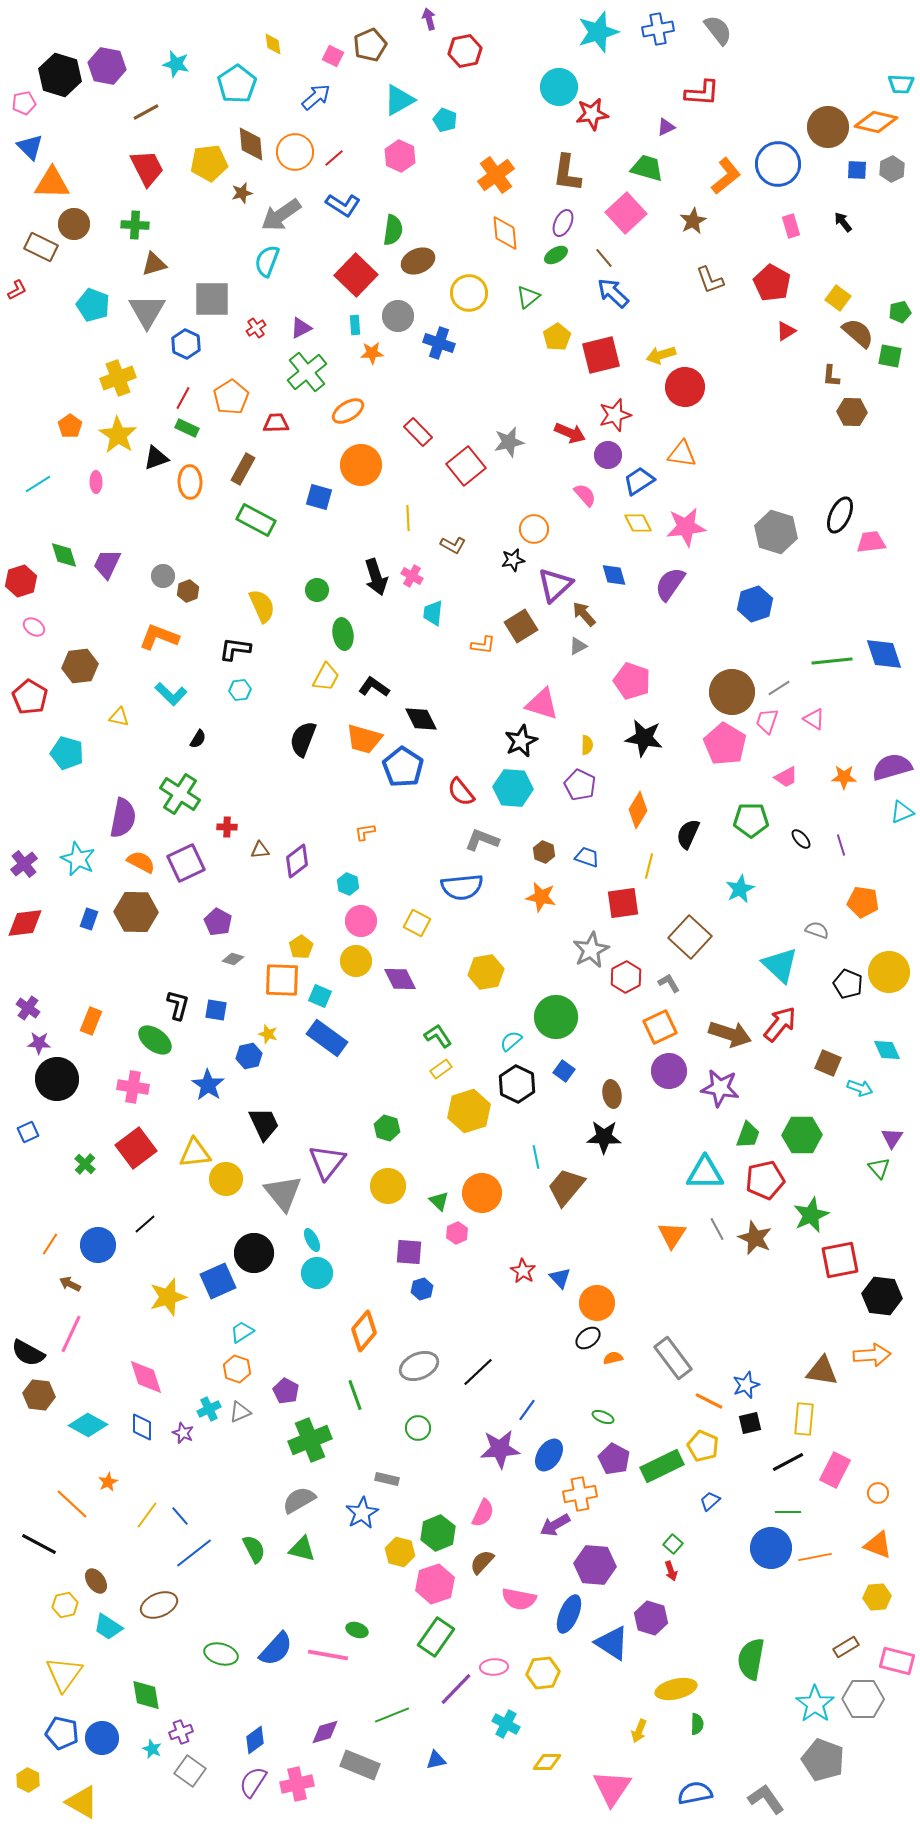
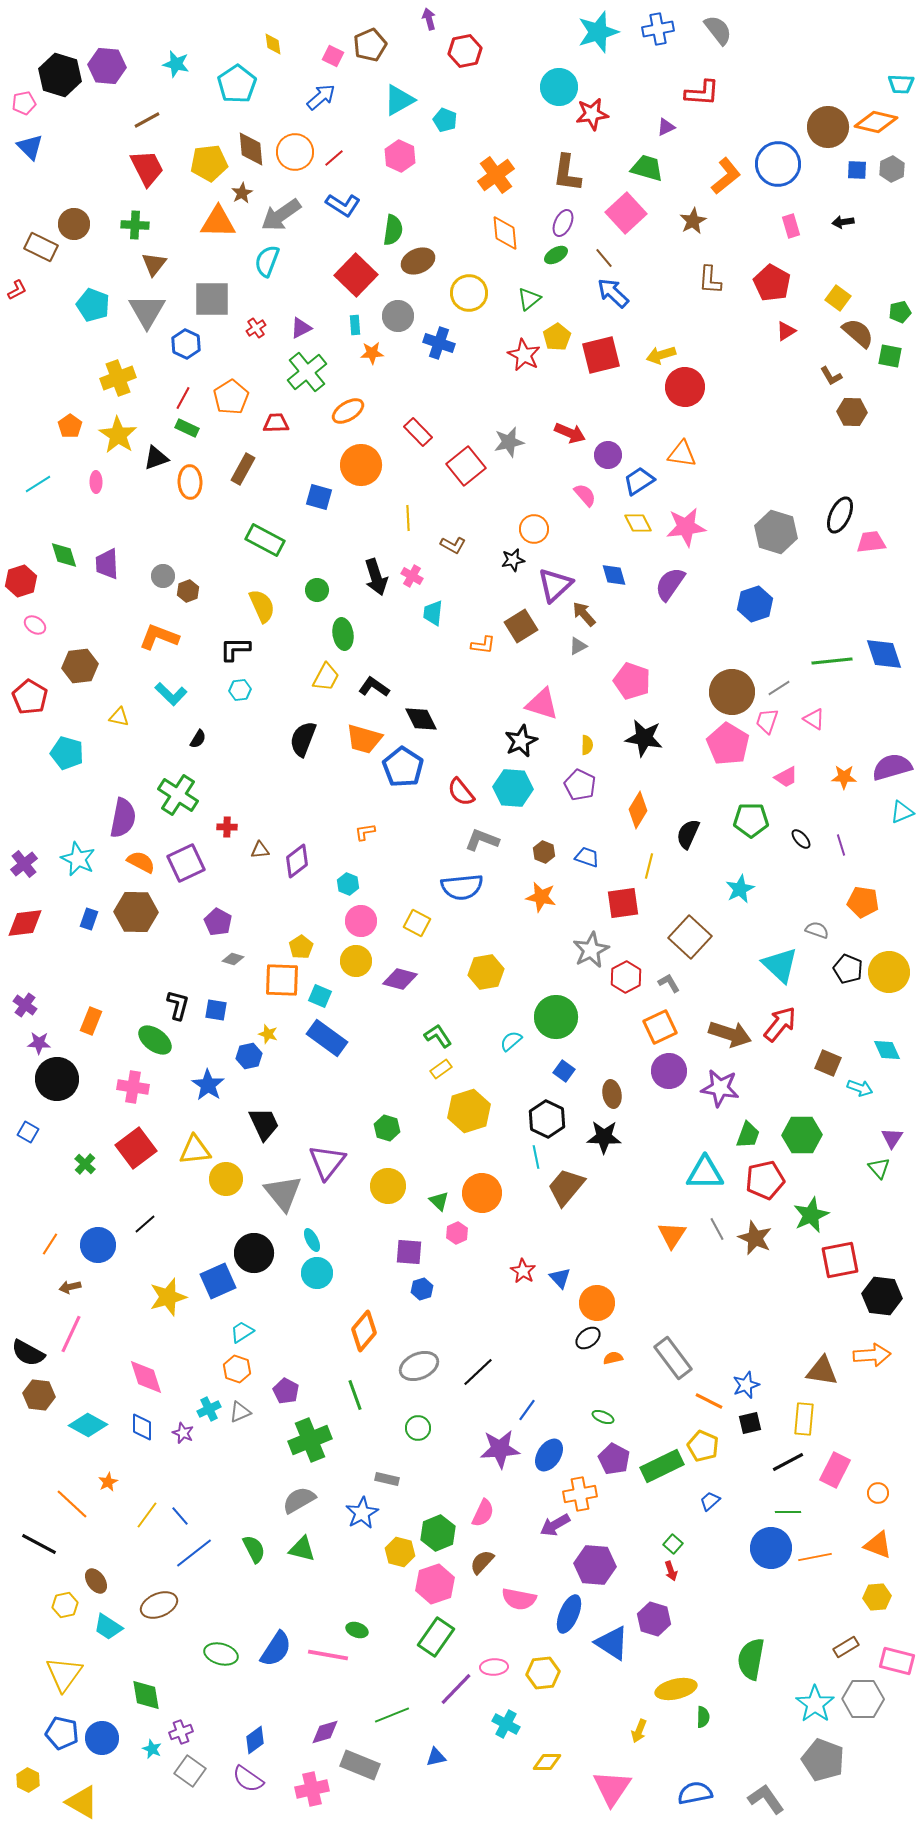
purple hexagon at (107, 66): rotated 6 degrees counterclockwise
blue arrow at (316, 97): moved 5 px right
brown line at (146, 112): moved 1 px right, 8 px down
brown diamond at (251, 144): moved 5 px down
orange triangle at (52, 183): moved 166 px right, 39 px down
brown star at (242, 193): rotated 15 degrees counterclockwise
black arrow at (843, 222): rotated 60 degrees counterclockwise
brown triangle at (154, 264): rotated 36 degrees counterclockwise
brown L-shape at (710, 280): rotated 24 degrees clockwise
green triangle at (528, 297): moved 1 px right, 2 px down
brown L-shape at (831, 376): rotated 35 degrees counterclockwise
red star at (615, 415): moved 91 px left, 60 px up; rotated 28 degrees counterclockwise
green rectangle at (256, 520): moved 9 px right, 20 px down
purple trapezoid at (107, 564): rotated 28 degrees counterclockwise
pink ellipse at (34, 627): moved 1 px right, 2 px up
black L-shape at (235, 649): rotated 8 degrees counterclockwise
pink pentagon at (725, 744): moved 3 px right
green cross at (180, 794): moved 2 px left, 1 px down
purple diamond at (400, 979): rotated 48 degrees counterclockwise
black pentagon at (848, 984): moved 15 px up
purple cross at (28, 1008): moved 3 px left, 3 px up
black hexagon at (517, 1084): moved 30 px right, 35 px down
blue square at (28, 1132): rotated 35 degrees counterclockwise
yellow triangle at (195, 1153): moved 3 px up
brown arrow at (70, 1284): moved 3 px down; rotated 40 degrees counterclockwise
purple hexagon at (651, 1618): moved 3 px right, 1 px down
blue semicircle at (276, 1649): rotated 9 degrees counterclockwise
green semicircle at (697, 1724): moved 6 px right, 7 px up
blue triangle at (436, 1760): moved 3 px up
purple semicircle at (253, 1782): moved 5 px left, 3 px up; rotated 88 degrees counterclockwise
pink cross at (297, 1784): moved 15 px right, 5 px down
